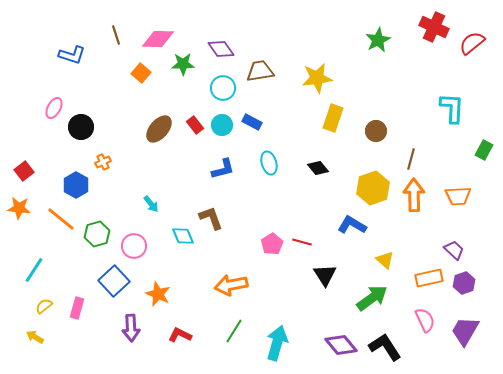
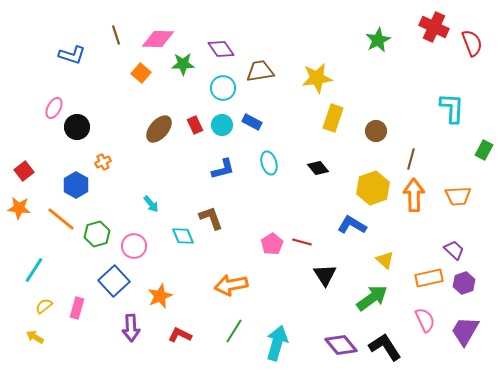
red semicircle at (472, 43): rotated 108 degrees clockwise
red rectangle at (195, 125): rotated 12 degrees clockwise
black circle at (81, 127): moved 4 px left
orange star at (158, 294): moved 2 px right, 2 px down; rotated 25 degrees clockwise
